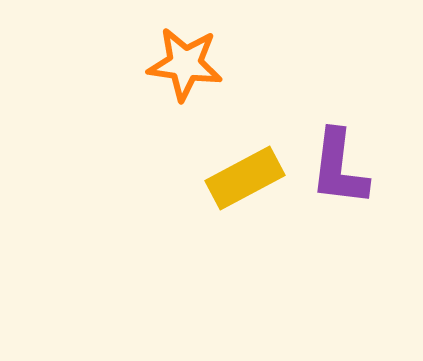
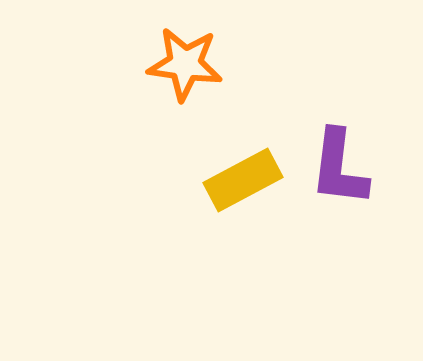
yellow rectangle: moved 2 px left, 2 px down
